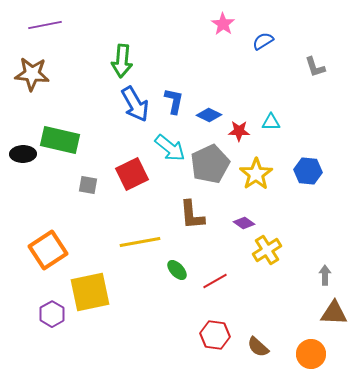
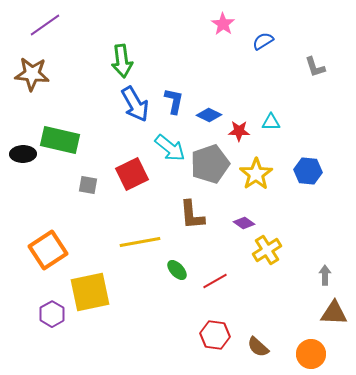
purple line: rotated 24 degrees counterclockwise
green arrow: rotated 12 degrees counterclockwise
gray pentagon: rotated 6 degrees clockwise
